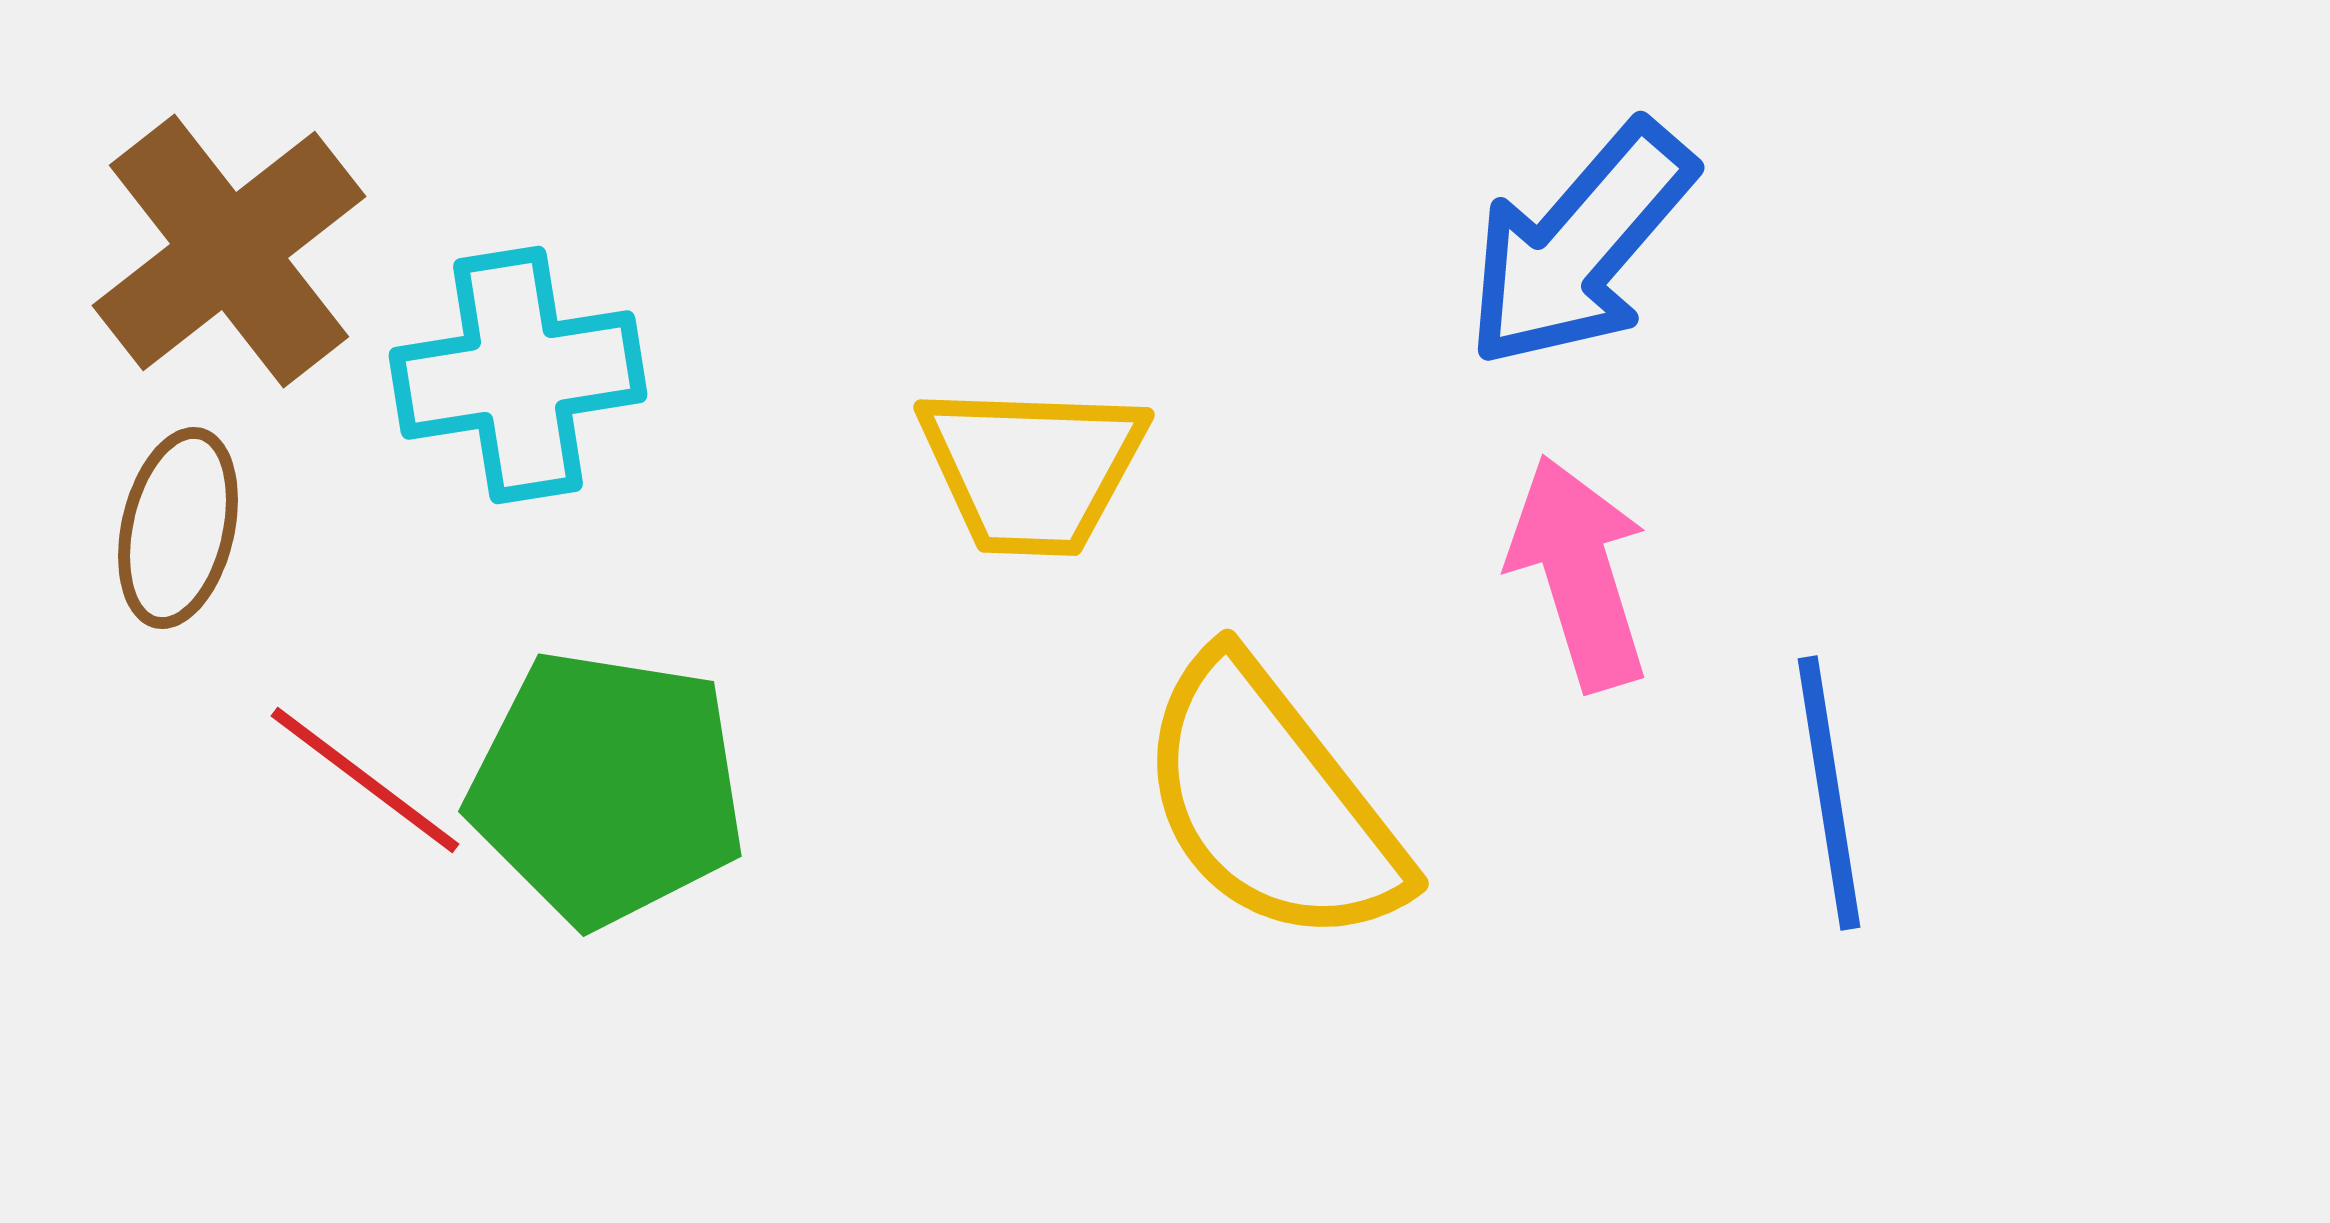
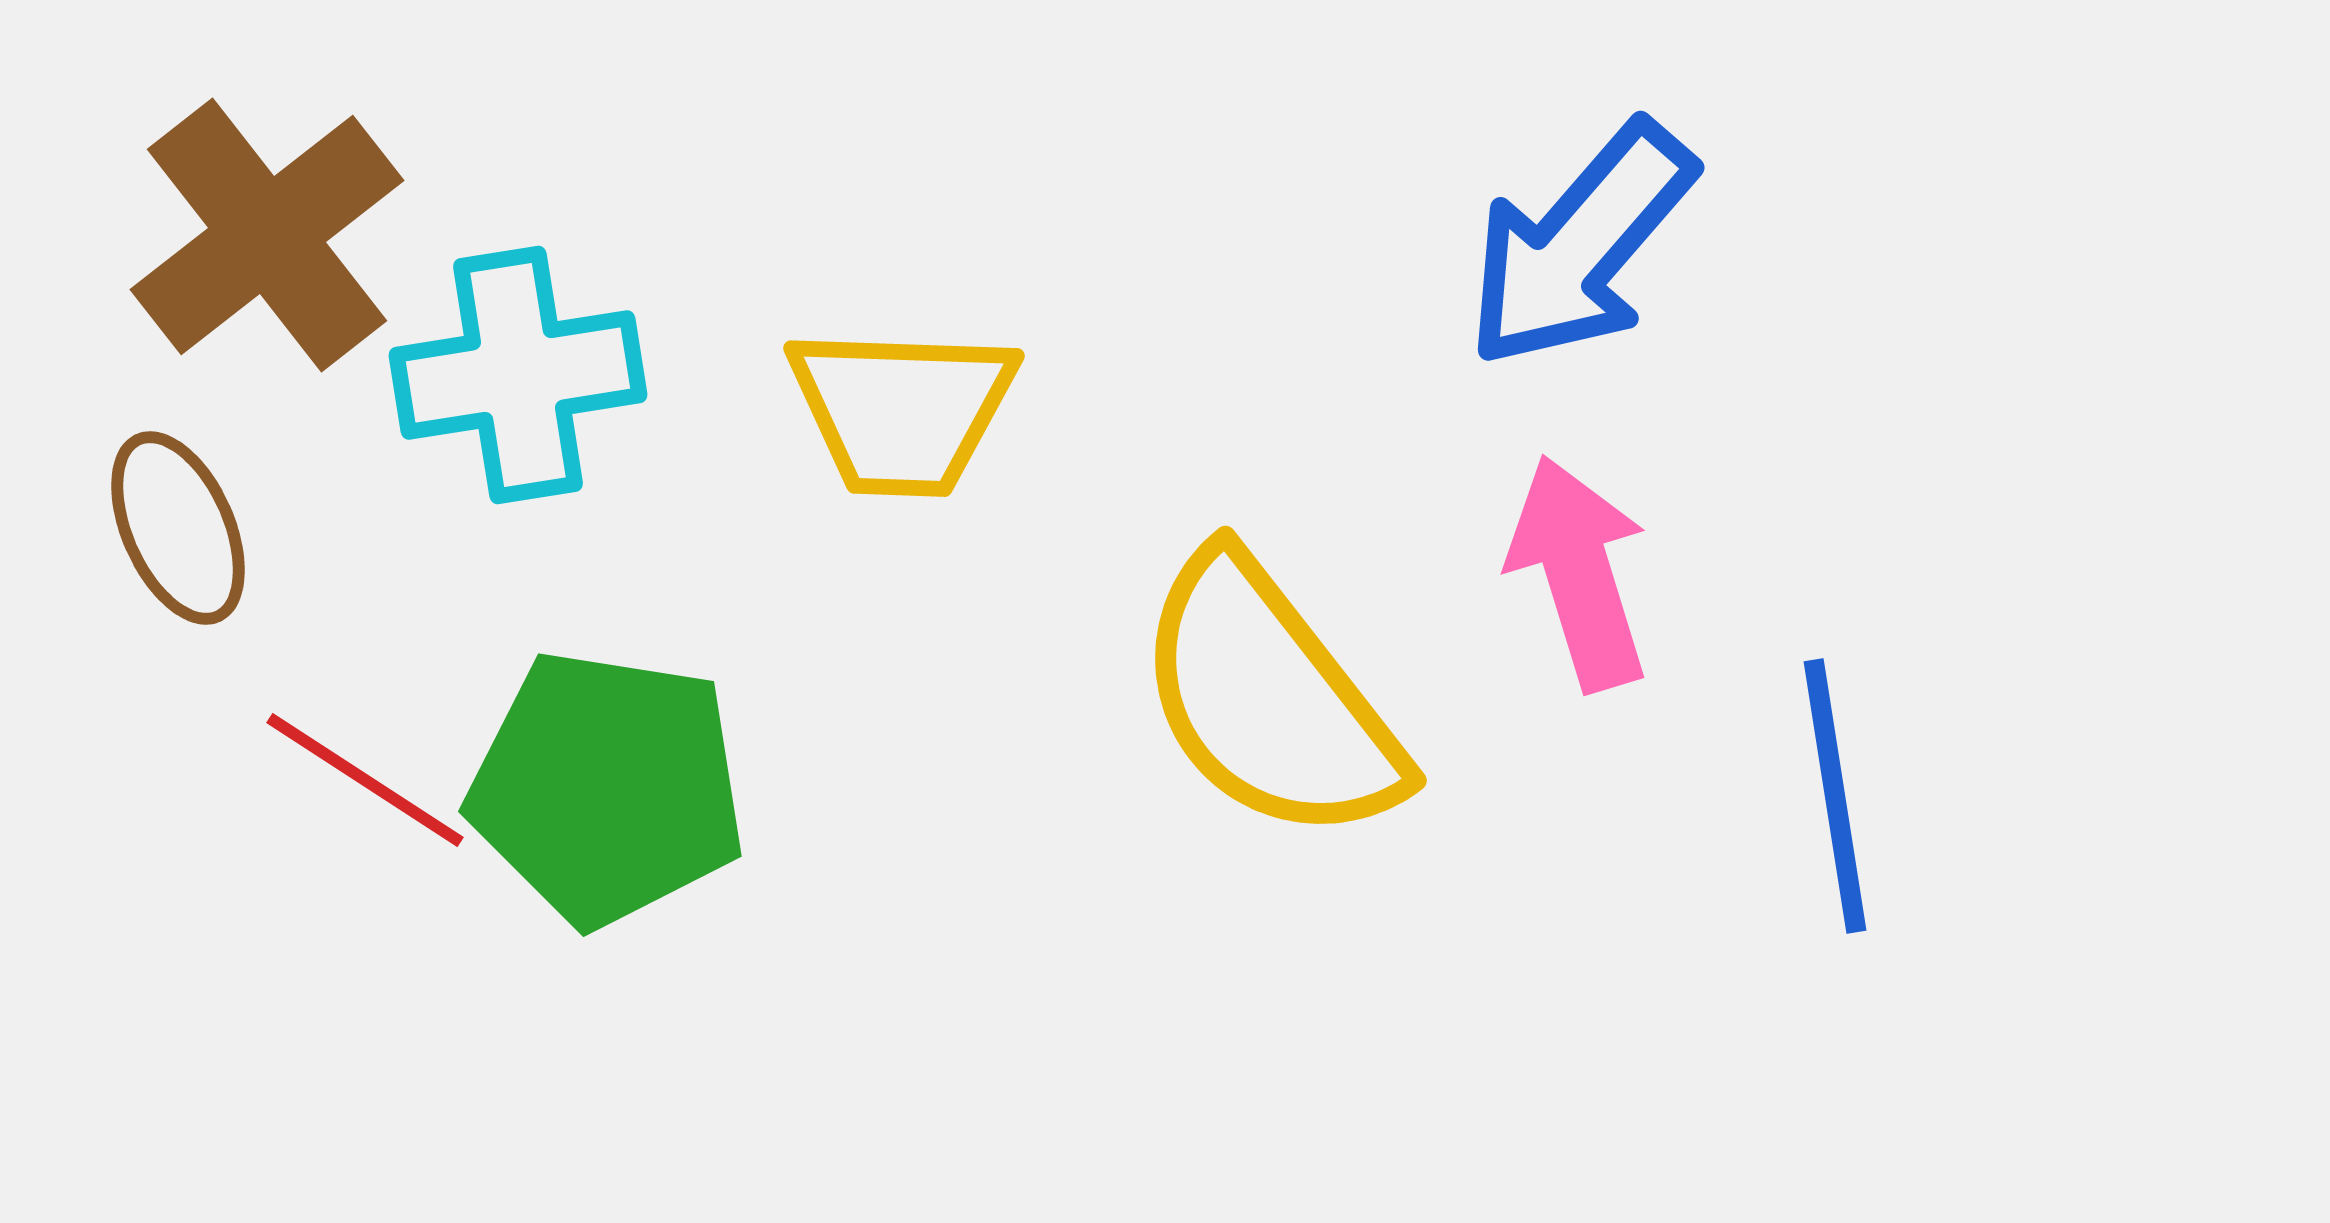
brown cross: moved 38 px right, 16 px up
yellow trapezoid: moved 130 px left, 59 px up
brown ellipse: rotated 37 degrees counterclockwise
red line: rotated 4 degrees counterclockwise
blue line: moved 6 px right, 3 px down
yellow semicircle: moved 2 px left, 103 px up
